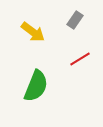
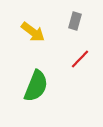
gray rectangle: moved 1 px down; rotated 18 degrees counterclockwise
red line: rotated 15 degrees counterclockwise
